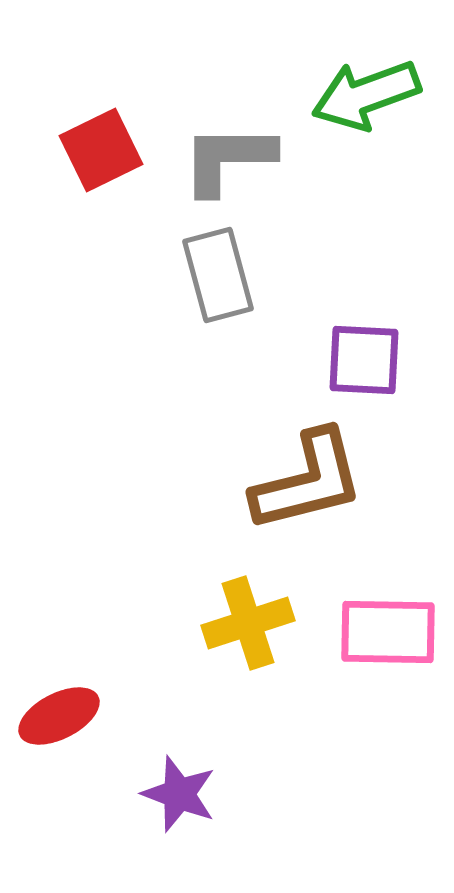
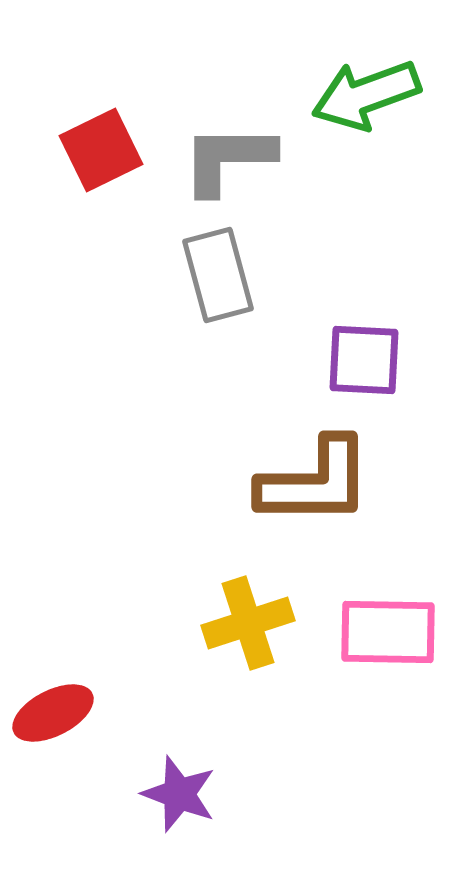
brown L-shape: moved 7 px right, 1 px down; rotated 14 degrees clockwise
red ellipse: moved 6 px left, 3 px up
